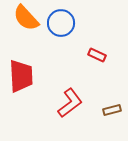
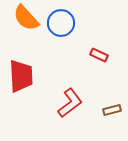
red rectangle: moved 2 px right
